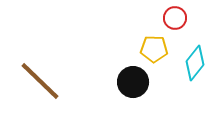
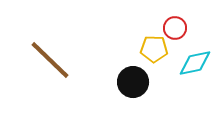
red circle: moved 10 px down
cyan diamond: rotated 40 degrees clockwise
brown line: moved 10 px right, 21 px up
